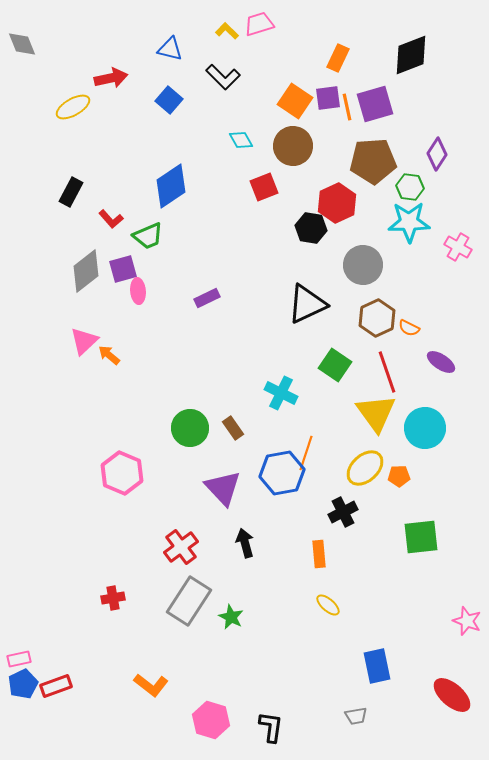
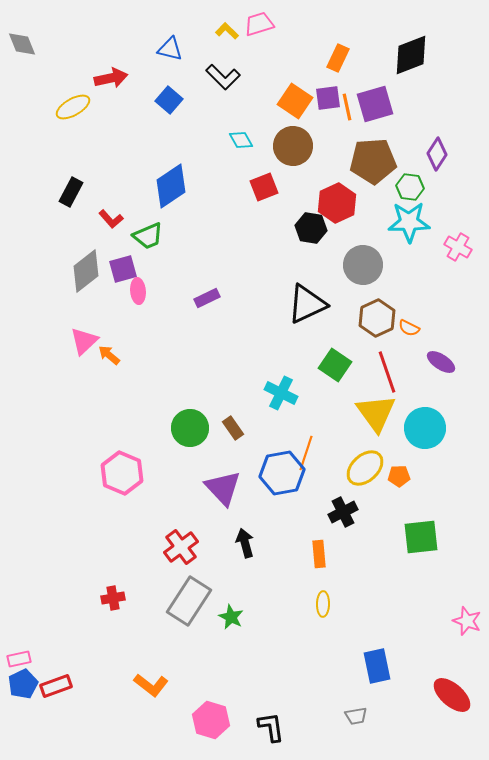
yellow ellipse at (328, 605): moved 5 px left, 1 px up; rotated 50 degrees clockwise
black L-shape at (271, 727): rotated 16 degrees counterclockwise
